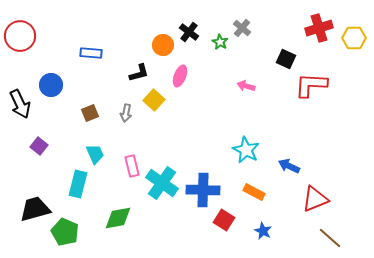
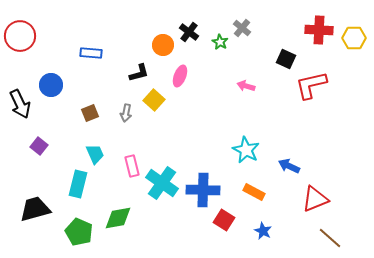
red cross: moved 2 px down; rotated 20 degrees clockwise
red L-shape: rotated 16 degrees counterclockwise
green pentagon: moved 14 px right
